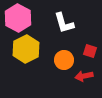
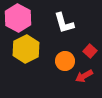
red square: rotated 24 degrees clockwise
orange circle: moved 1 px right, 1 px down
red arrow: rotated 18 degrees counterclockwise
